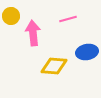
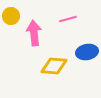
pink arrow: moved 1 px right
